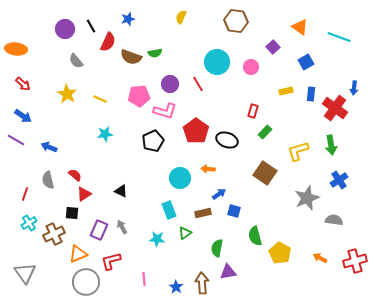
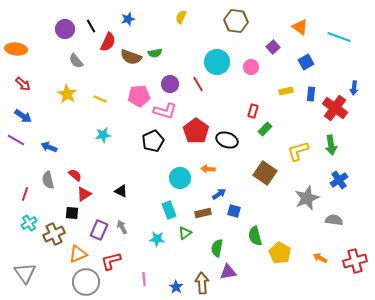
green rectangle at (265, 132): moved 3 px up
cyan star at (105, 134): moved 2 px left, 1 px down
